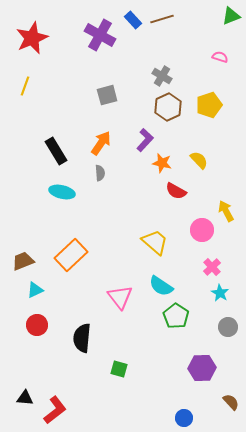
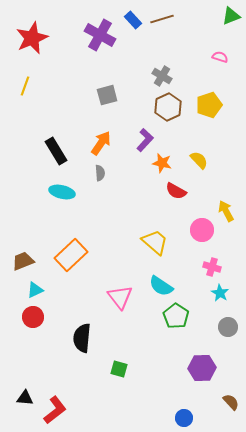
pink cross: rotated 30 degrees counterclockwise
red circle: moved 4 px left, 8 px up
